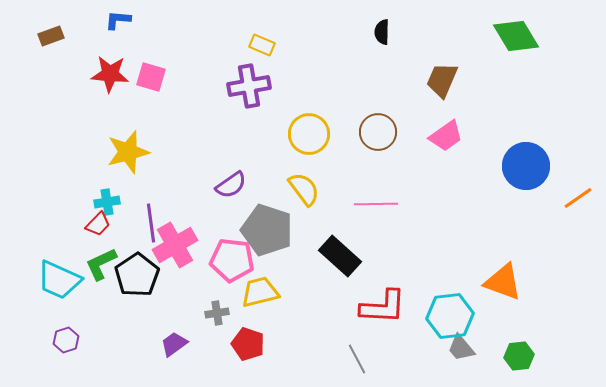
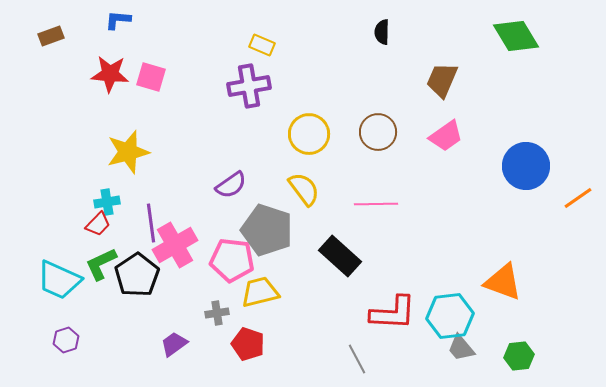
red L-shape: moved 10 px right, 6 px down
